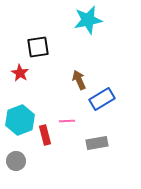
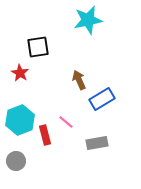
pink line: moved 1 px left, 1 px down; rotated 42 degrees clockwise
